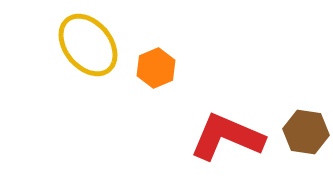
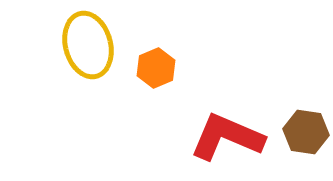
yellow ellipse: rotated 24 degrees clockwise
